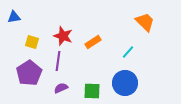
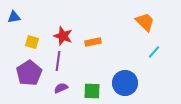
orange rectangle: rotated 21 degrees clockwise
cyan line: moved 26 px right
